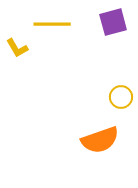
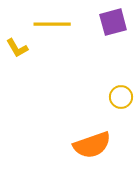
orange semicircle: moved 8 px left, 5 px down
